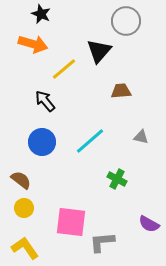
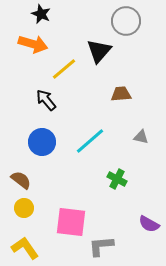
brown trapezoid: moved 3 px down
black arrow: moved 1 px right, 1 px up
gray L-shape: moved 1 px left, 4 px down
